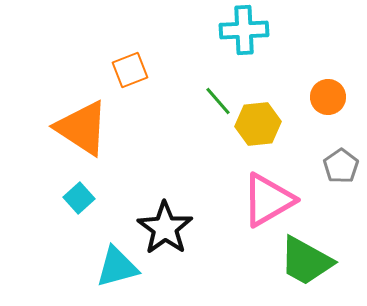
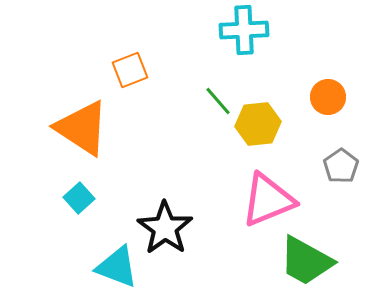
pink triangle: rotated 8 degrees clockwise
cyan triangle: rotated 36 degrees clockwise
